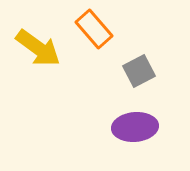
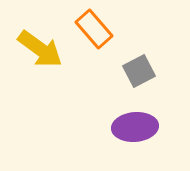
yellow arrow: moved 2 px right, 1 px down
